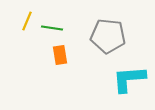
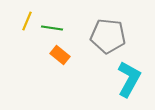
orange rectangle: rotated 42 degrees counterclockwise
cyan L-shape: rotated 123 degrees clockwise
